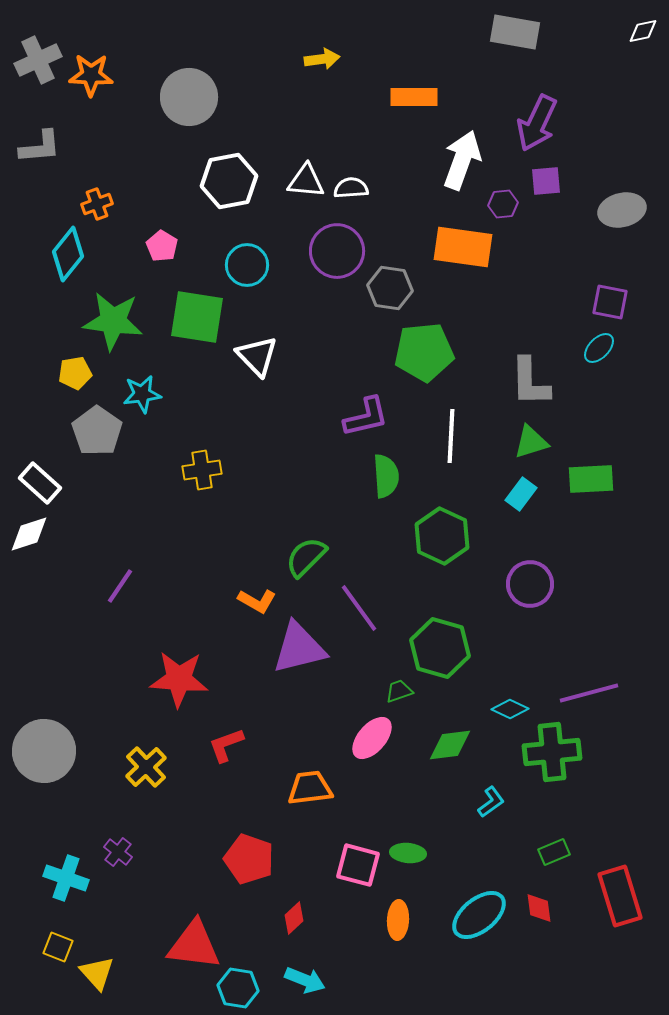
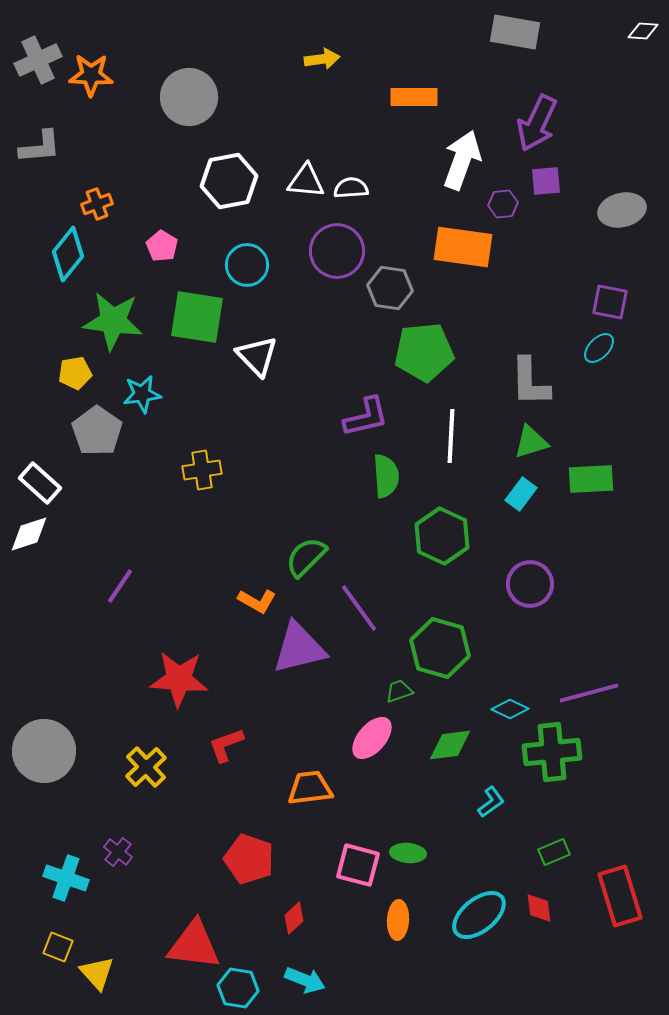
white diamond at (643, 31): rotated 16 degrees clockwise
